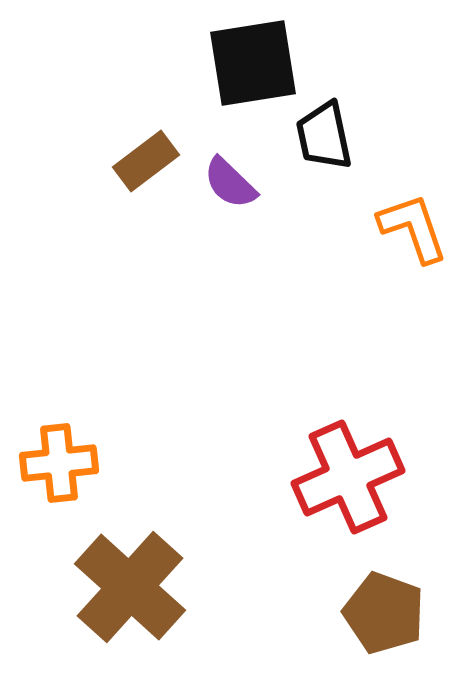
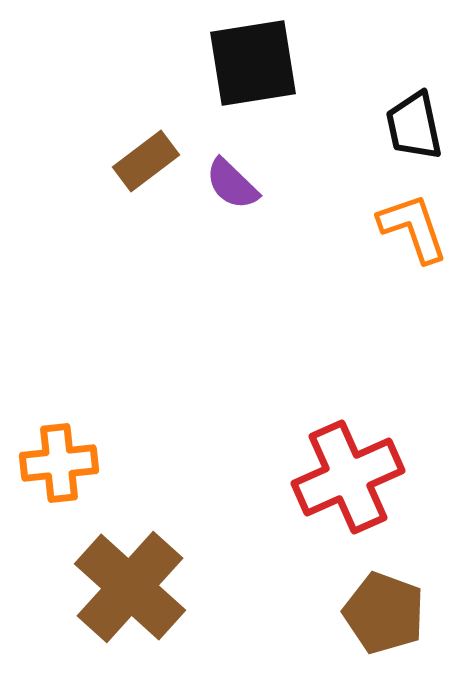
black trapezoid: moved 90 px right, 10 px up
purple semicircle: moved 2 px right, 1 px down
